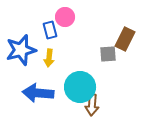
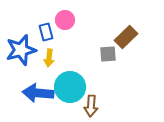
pink circle: moved 3 px down
blue rectangle: moved 4 px left, 2 px down
brown rectangle: moved 1 px right, 2 px up; rotated 20 degrees clockwise
cyan circle: moved 10 px left
brown arrow: moved 1 px left, 1 px down
